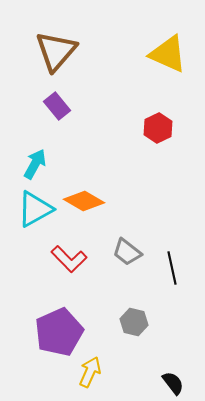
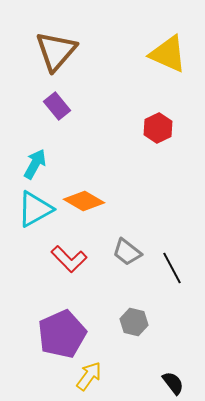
black line: rotated 16 degrees counterclockwise
purple pentagon: moved 3 px right, 2 px down
yellow arrow: moved 1 px left, 4 px down; rotated 12 degrees clockwise
